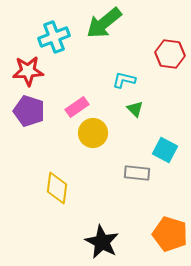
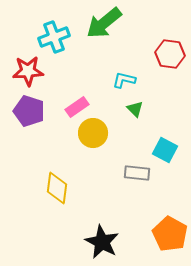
orange pentagon: rotated 12 degrees clockwise
